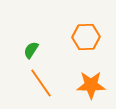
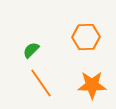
green semicircle: rotated 12 degrees clockwise
orange star: moved 1 px right
